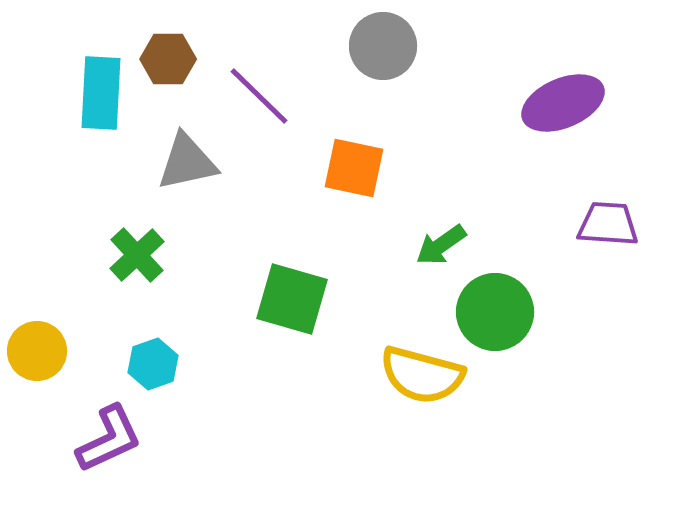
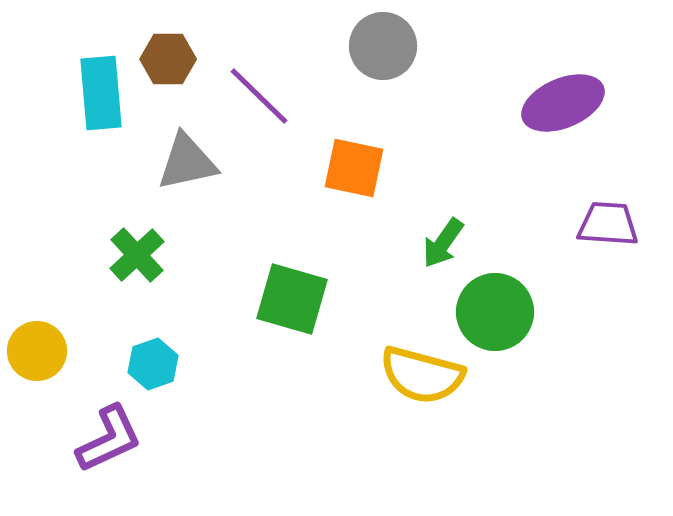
cyan rectangle: rotated 8 degrees counterclockwise
green arrow: moved 2 px right, 2 px up; rotated 20 degrees counterclockwise
